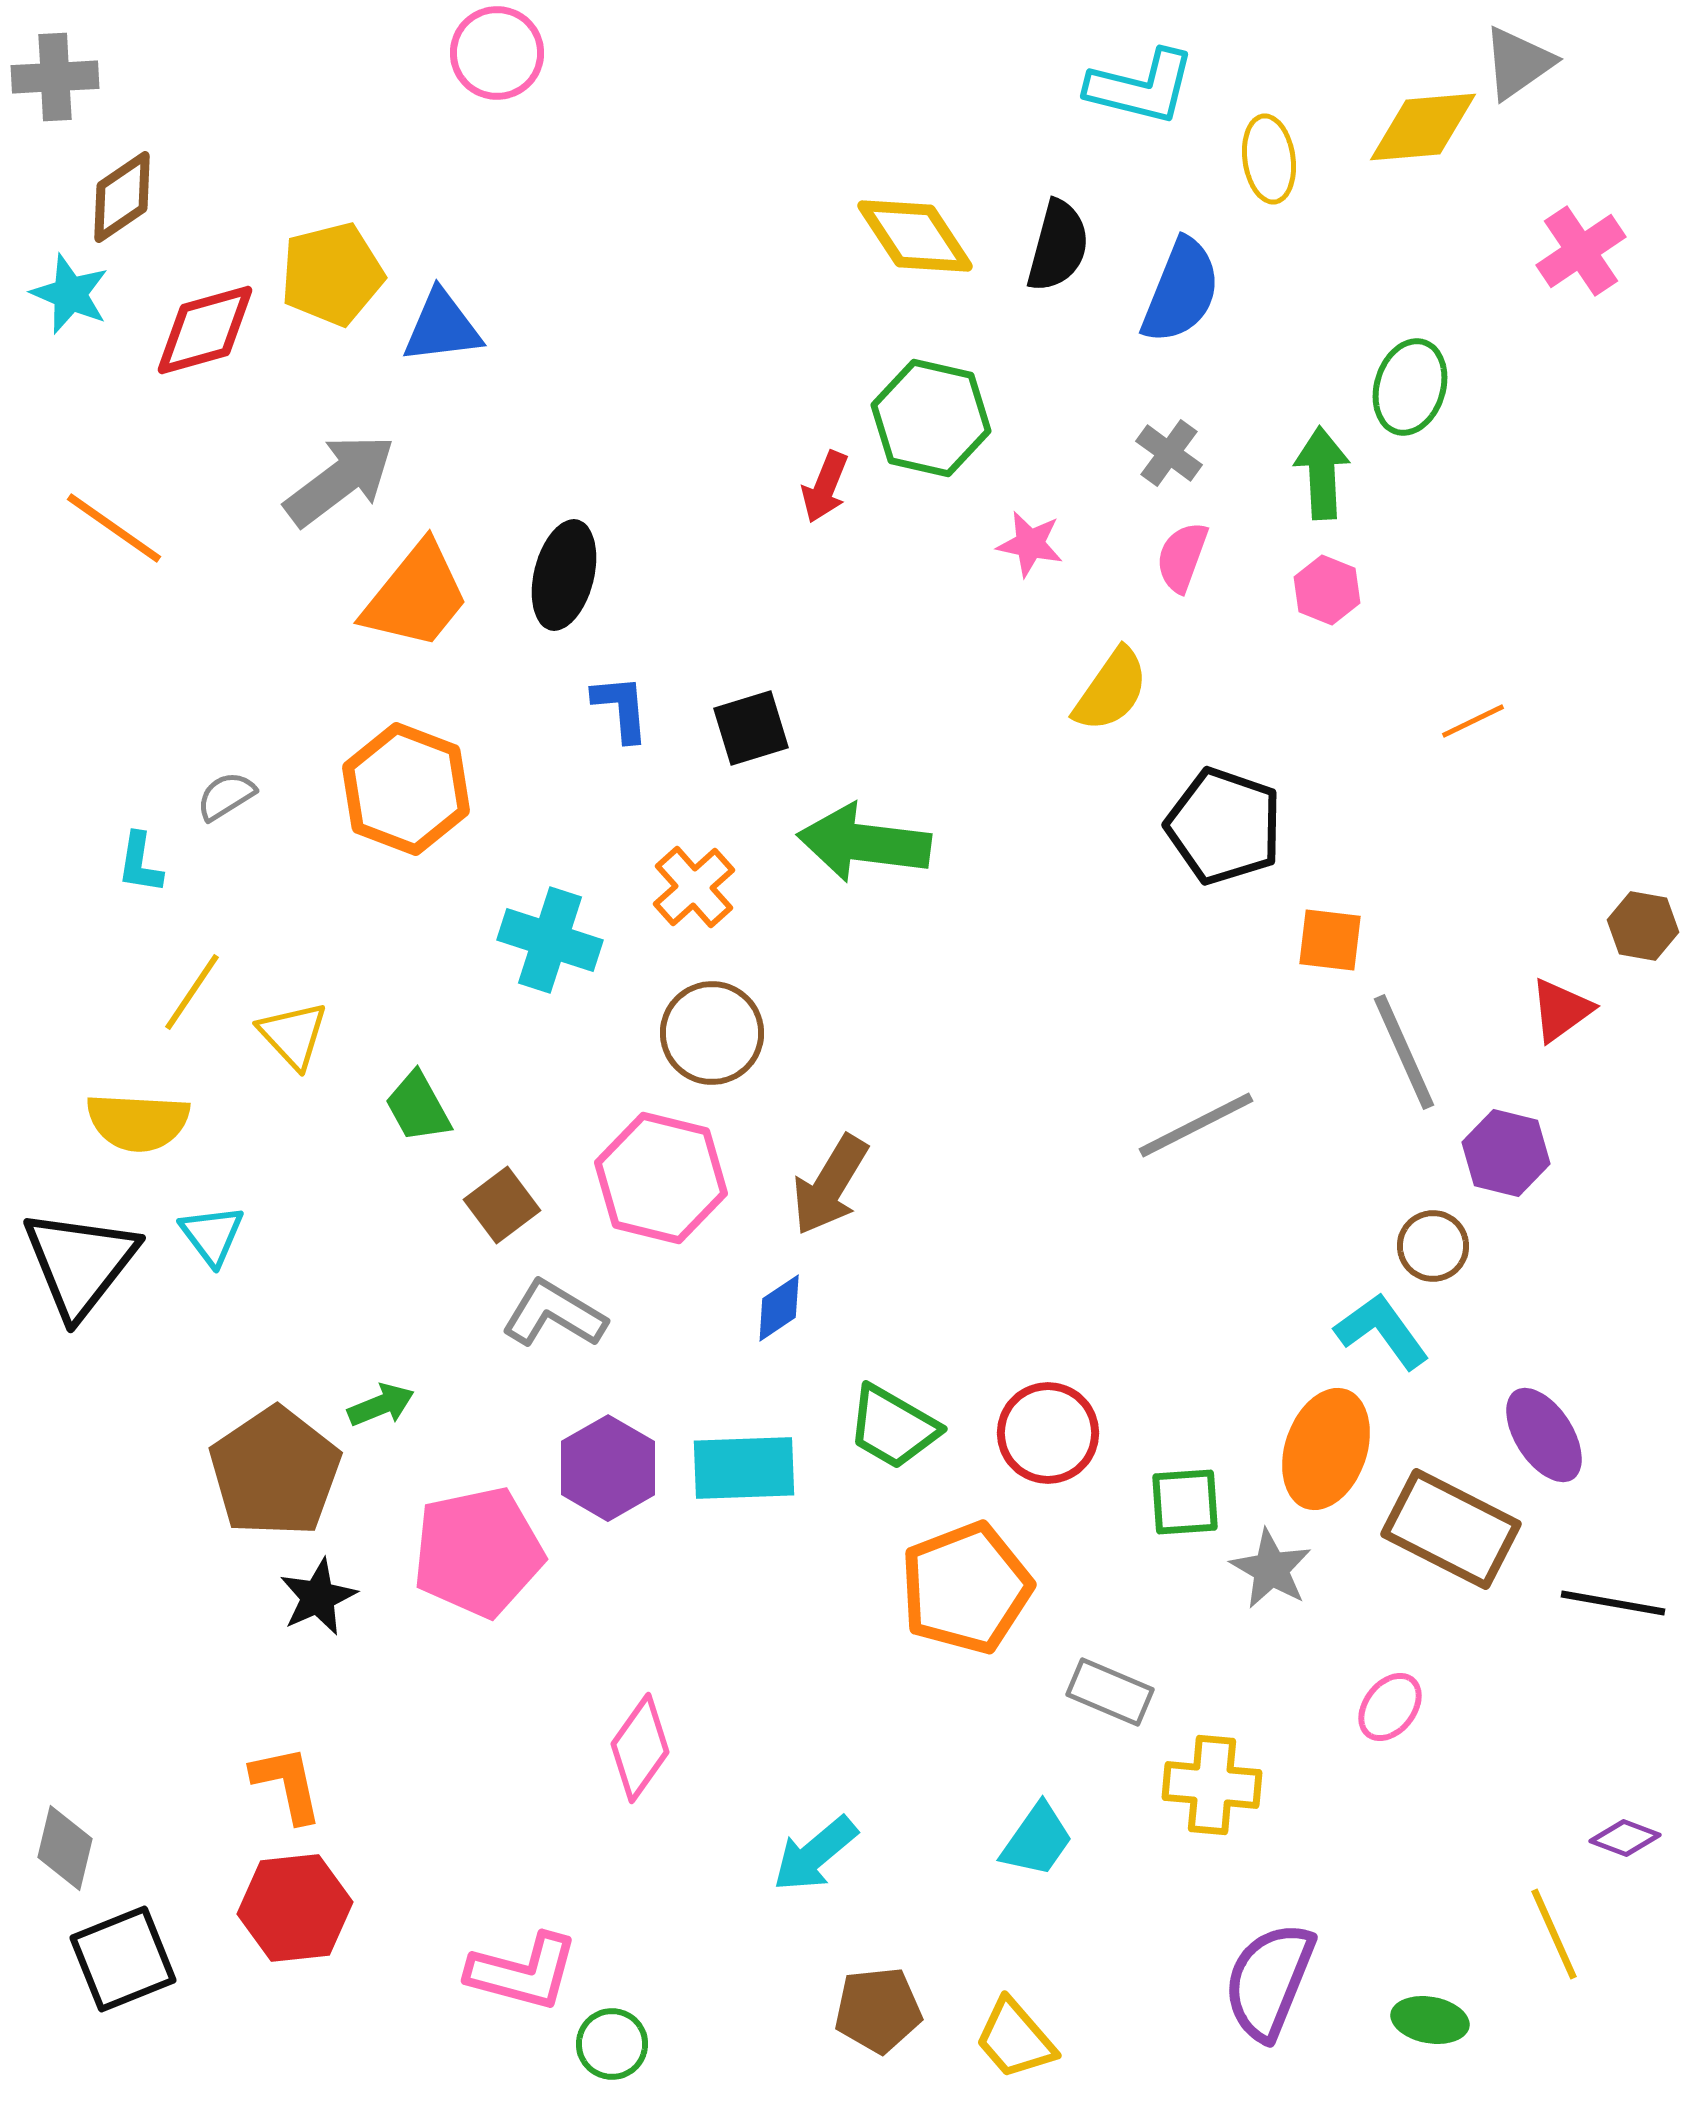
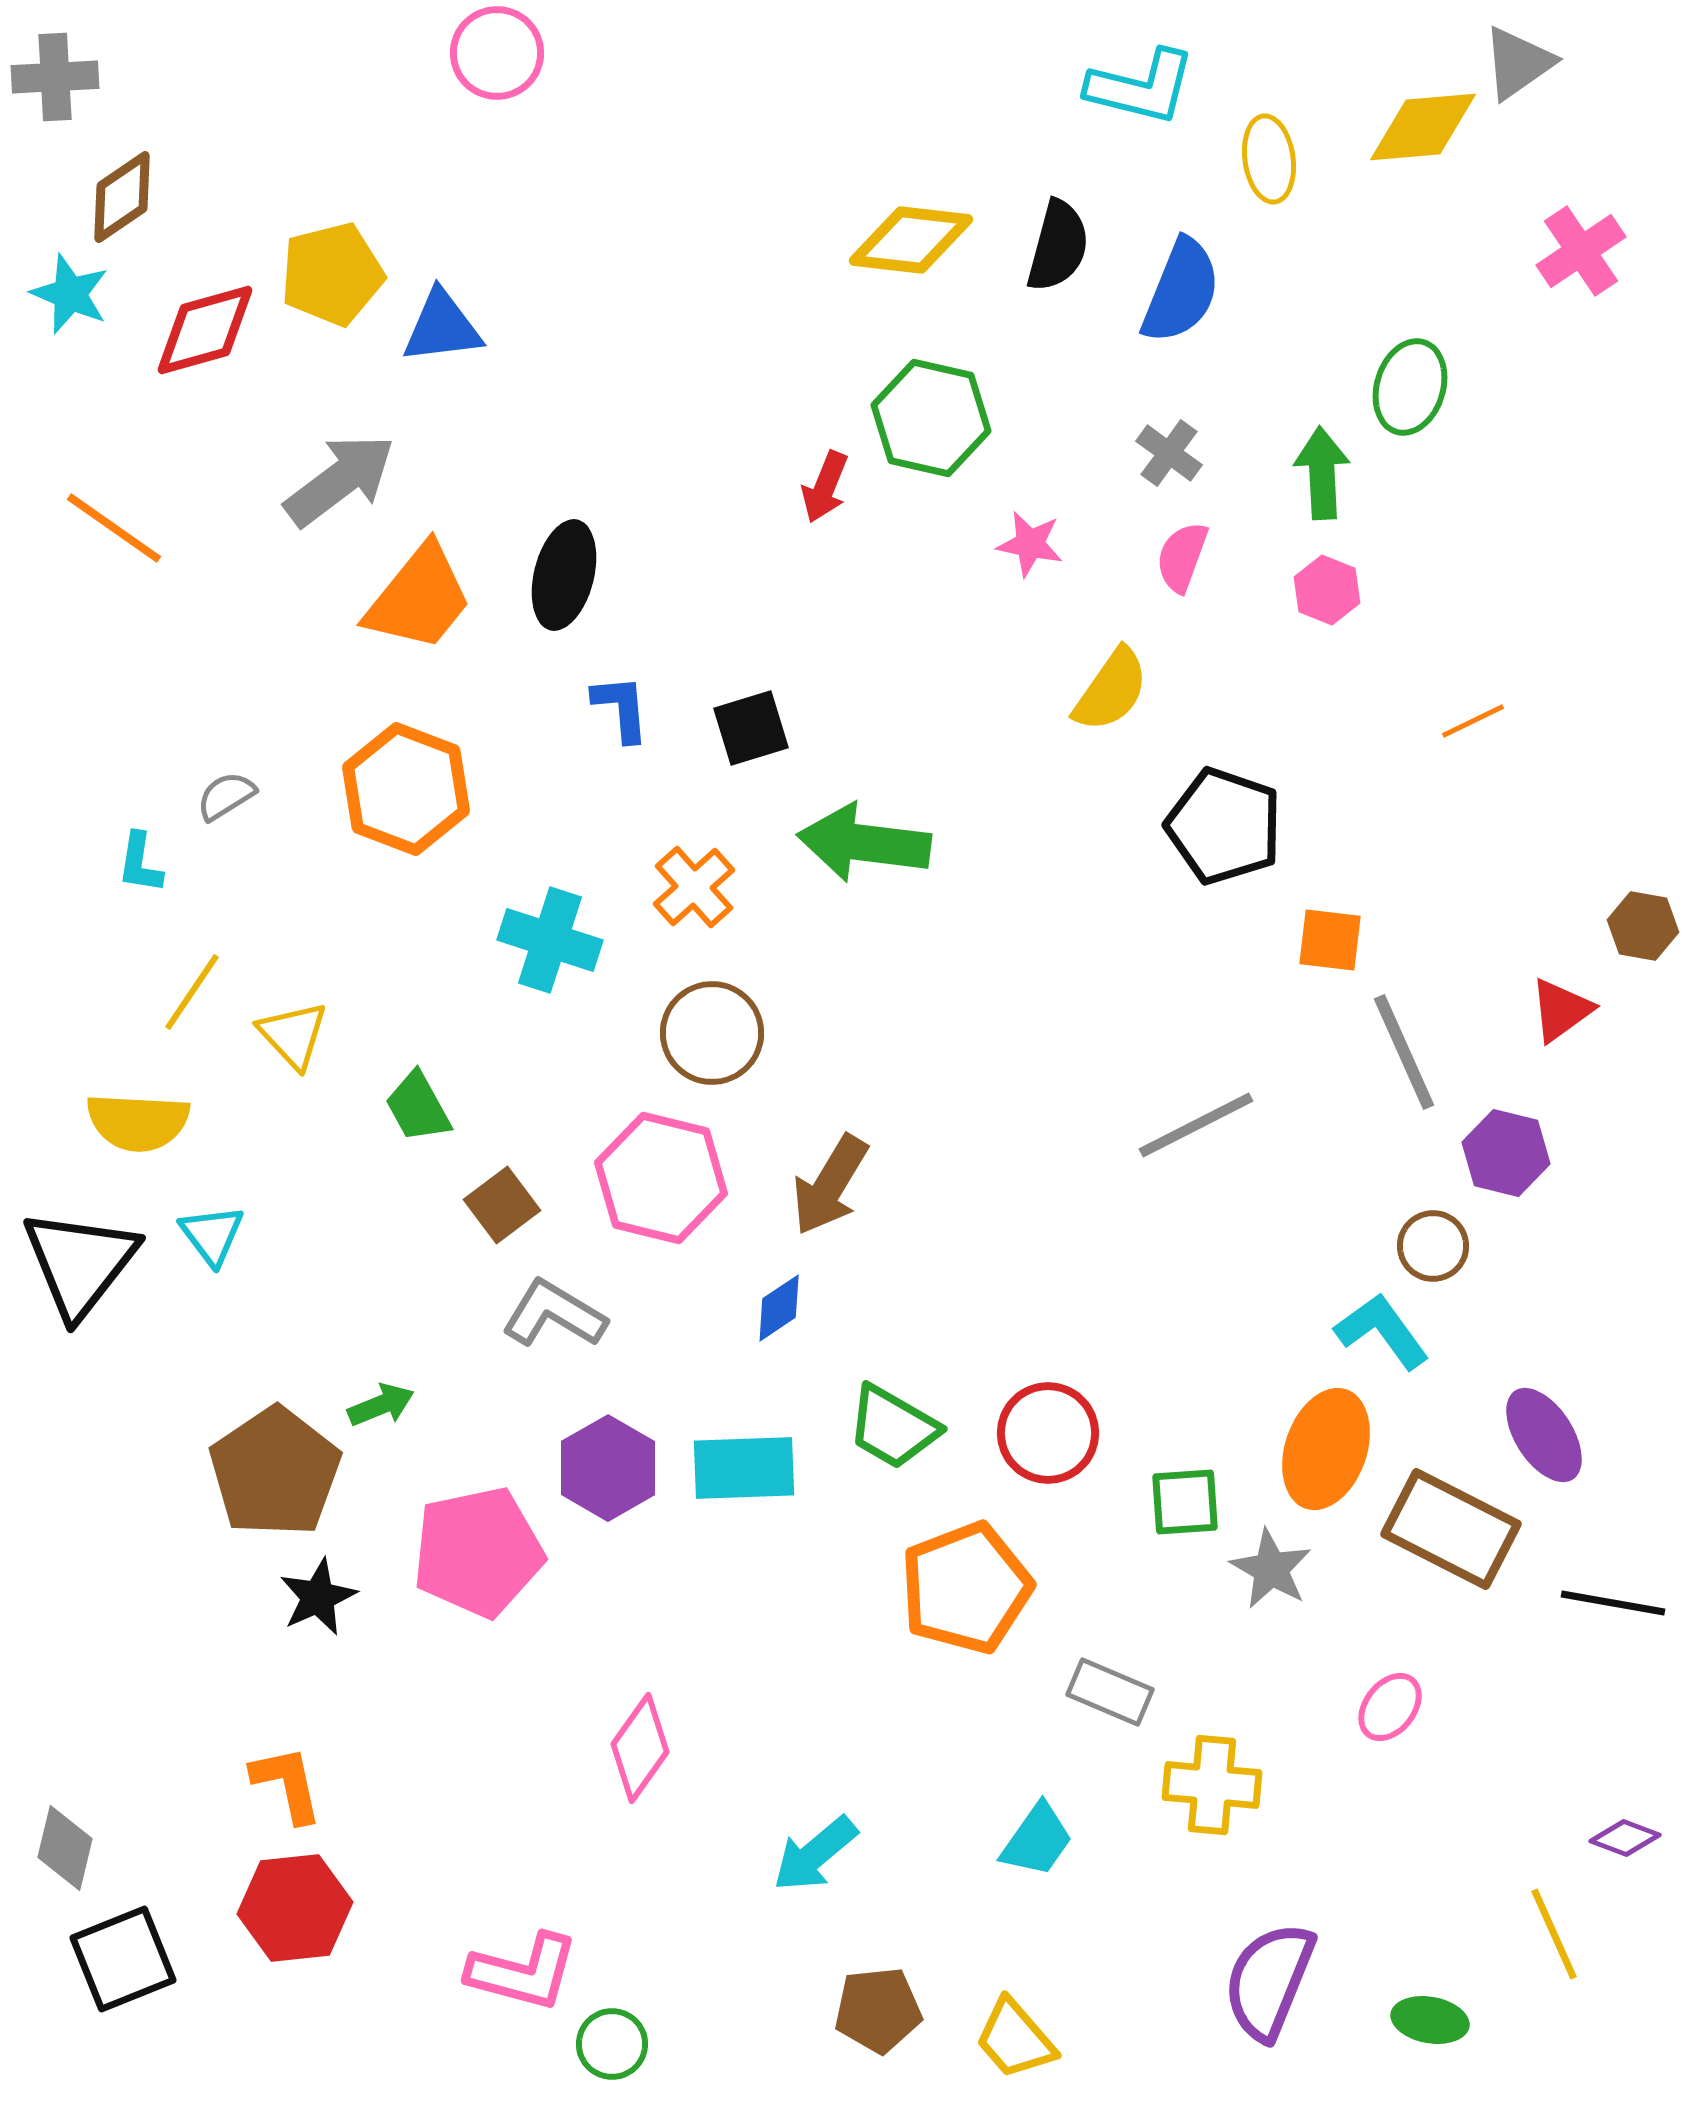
yellow diamond at (915, 236): moved 4 px left, 4 px down; rotated 50 degrees counterclockwise
orange trapezoid at (416, 596): moved 3 px right, 2 px down
